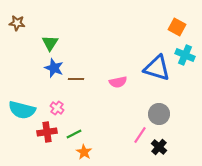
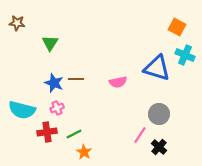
blue star: moved 15 px down
pink cross: rotated 32 degrees clockwise
